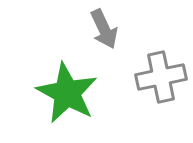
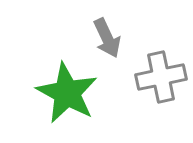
gray arrow: moved 3 px right, 9 px down
